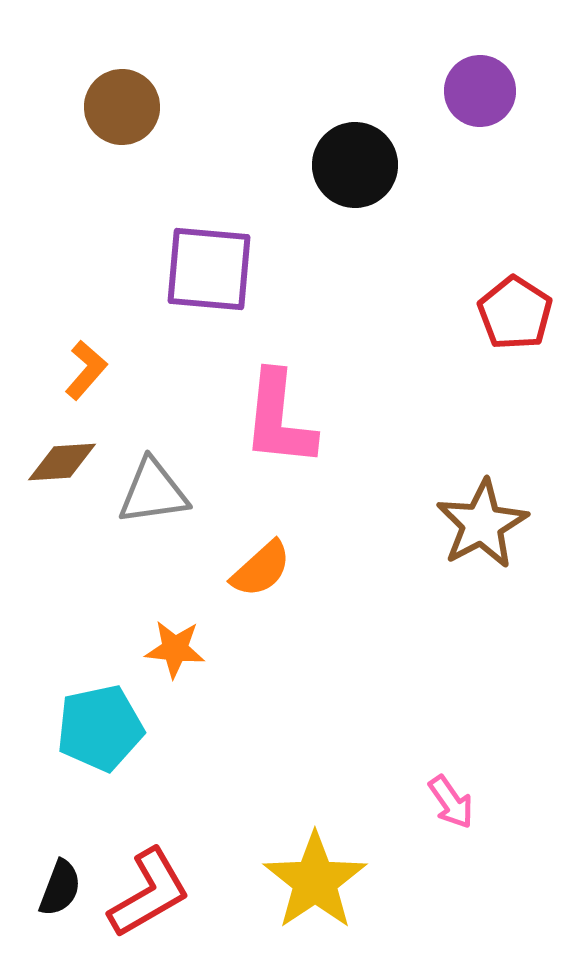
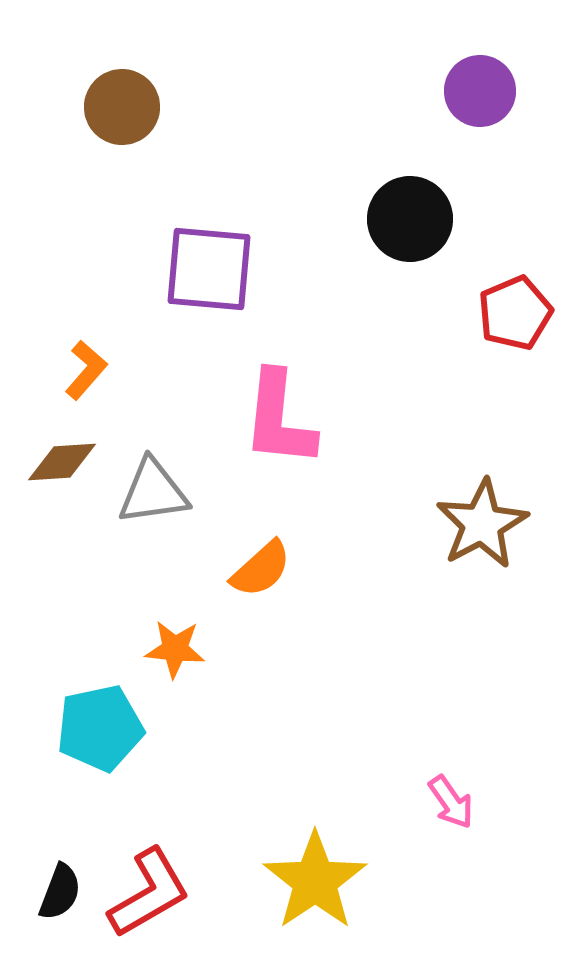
black circle: moved 55 px right, 54 px down
red pentagon: rotated 16 degrees clockwise
black semicircle: moved 4 px down
